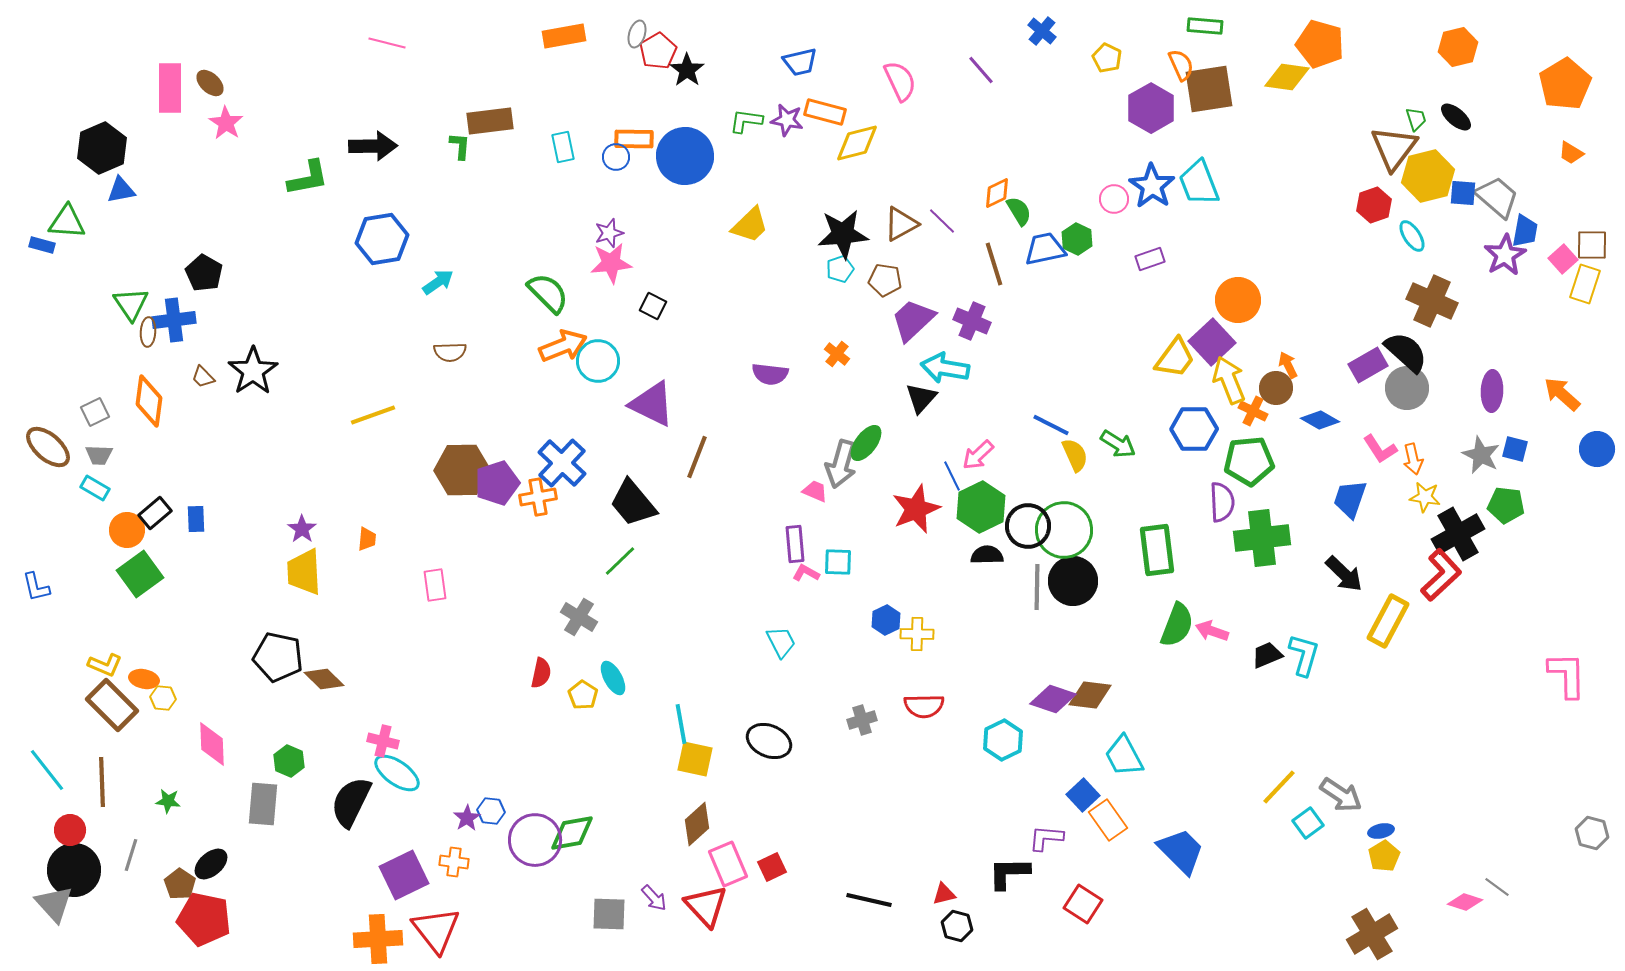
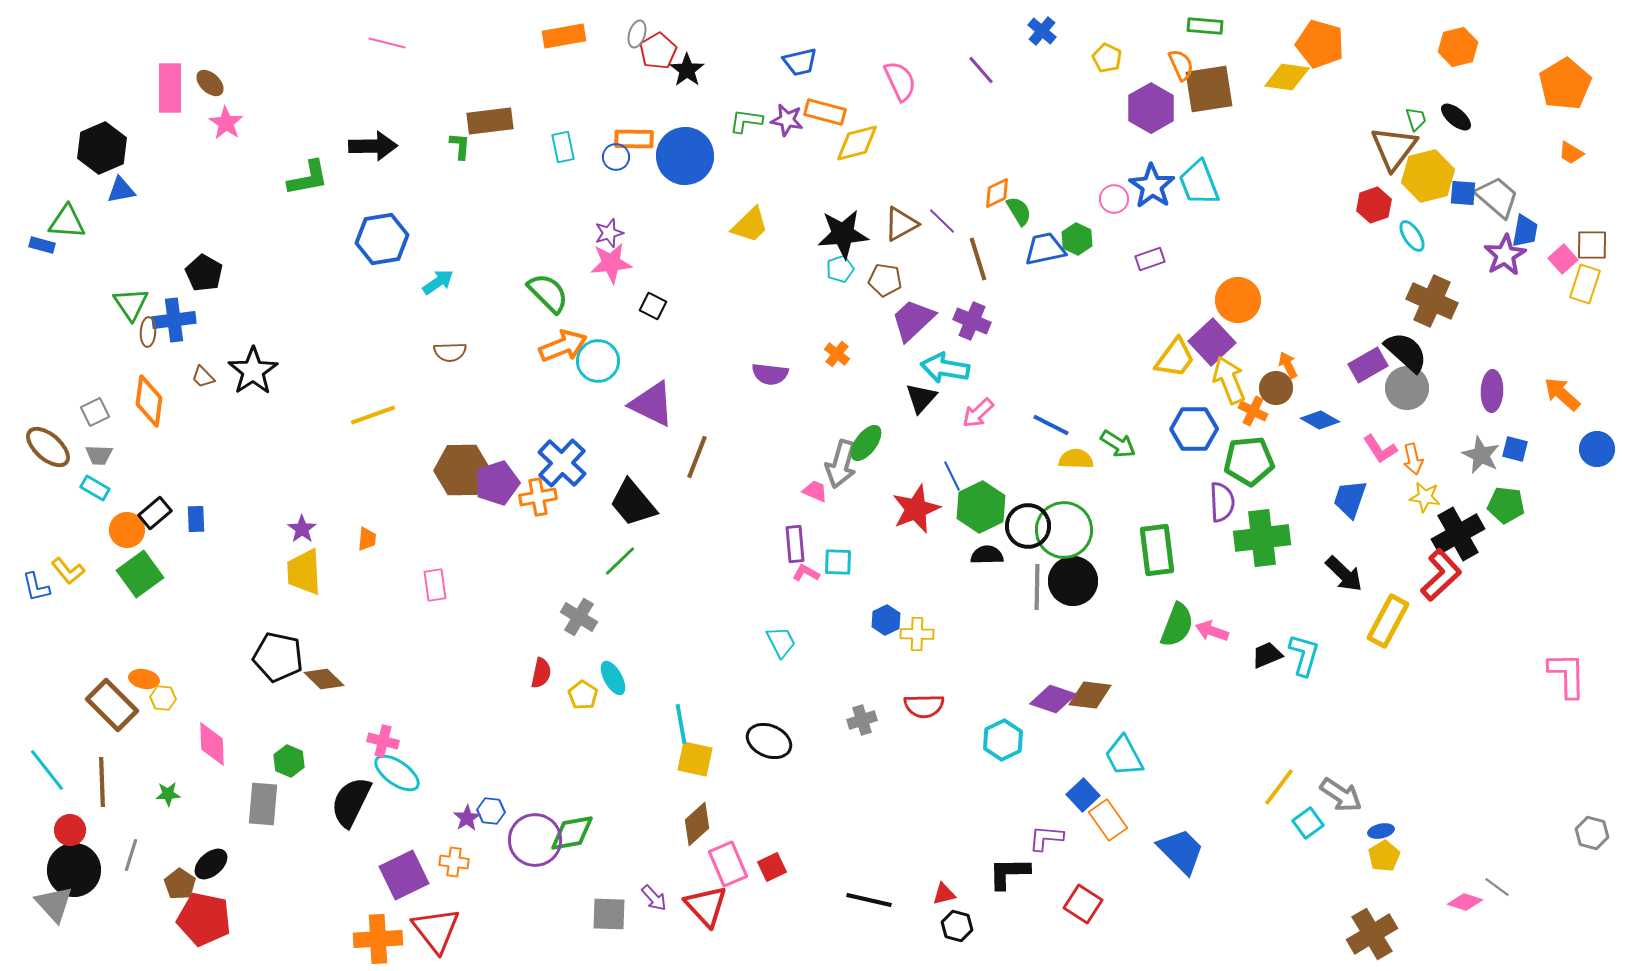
brown line at (994, 264): moved 16 px left, 5 px up
pink arrow at (978, 455): moved 42 px up
yellow semicircle at (1075, 455): moved 1 px right, 4 px down; rotated 64 degrees counterclockwise
yellow L-shape at (105, 665): moved 37 px left, 94 px up; rotated 28 degrees clockwise
yellow line at (1279, 787): rotated 6 degrees counterclockwise
green star at (168, 801): moved 7 px up; rotated 10 degrees counterclockwise
